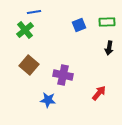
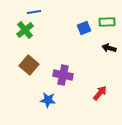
blue square: moved 5 px right, 3 px down
black arrow: rotated 96 degrees clockwise
red arrow: moved 1 px right
